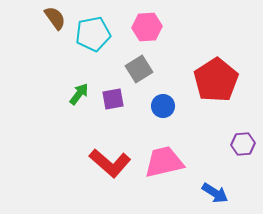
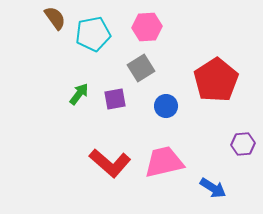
gray square: moved 2 px right, 1 px up
purple square: moved 2 px right
blue circle: moved 3 px right
blue arrow: moved 2 px left, 5 px up
